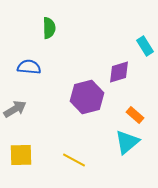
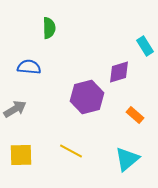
cyan triangle: moved 17 px down
yellow line: moved 3 px left, 9 px up
